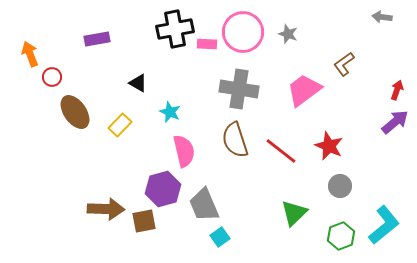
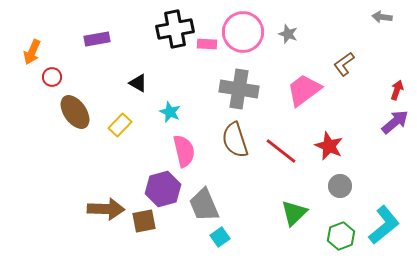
orange arrow: moved 2 px right, 2 px up; rotated 135 degrees counterclockwise
